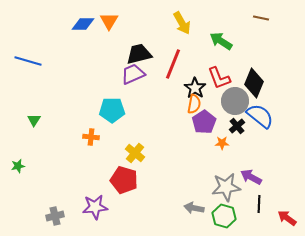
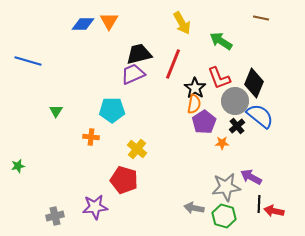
green triangle: moved 22 px right, 9 px up
yellow cross: moved 2 px right, 4 px up
red arrow: moved 13 px left, 7 px up; rotated 24 degrees counterclockwise
